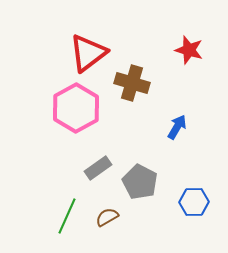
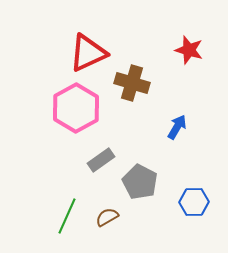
red triangle: rotated 12 degrees clockwise
gray rectangle: moved 3 px right, 8 px up
